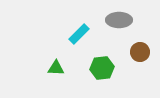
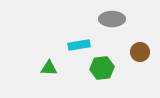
gray ellipse: moved 7 px left, 1 px up
cyan rectangle: moved 11 px down; rotated 35 degrees clockwise
green triangle: moved 7 px left
